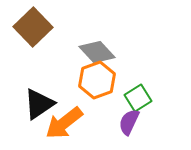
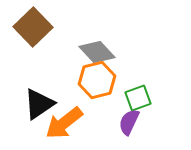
orange hexagon: rotated 6 degrees clockwise
green square: rotated 12 degrees clockwise
